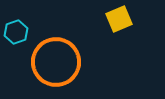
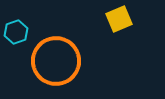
orange circle: moved 1 px up
